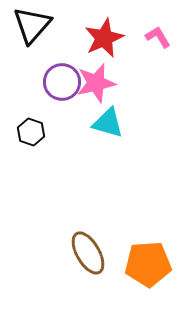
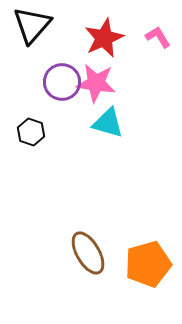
pink star: rotated 21 degrees clockwise
orange pentagon: rotated 12 degrees counterclockwise
